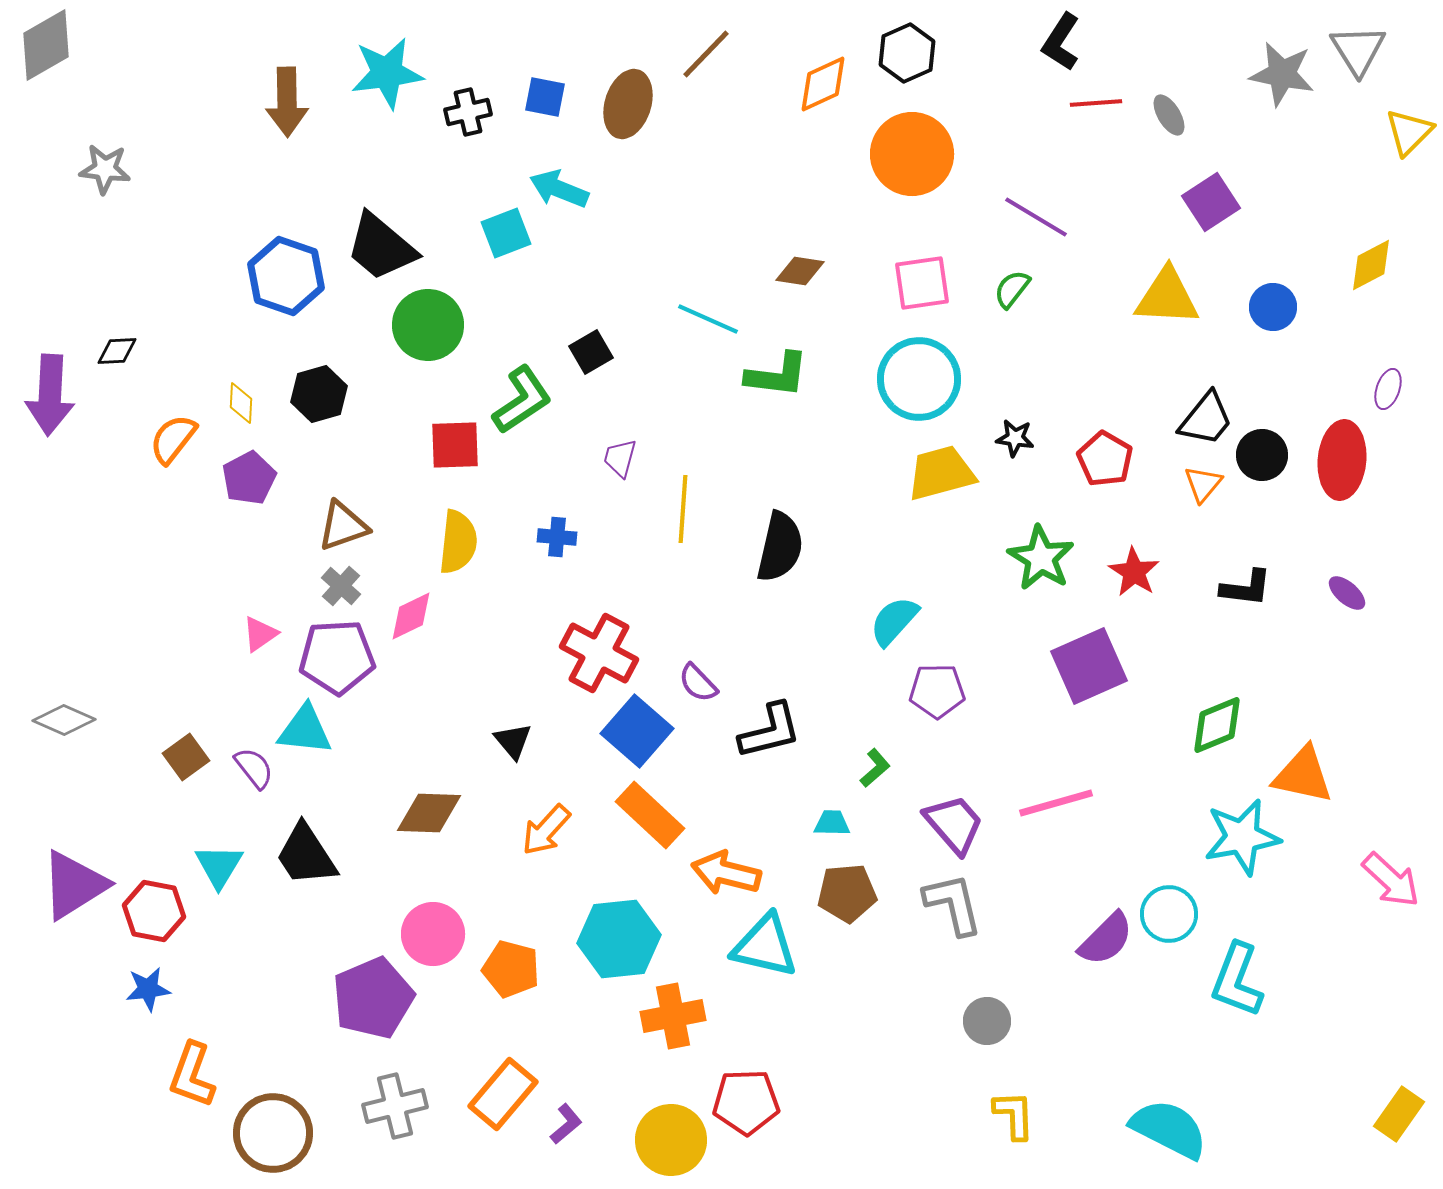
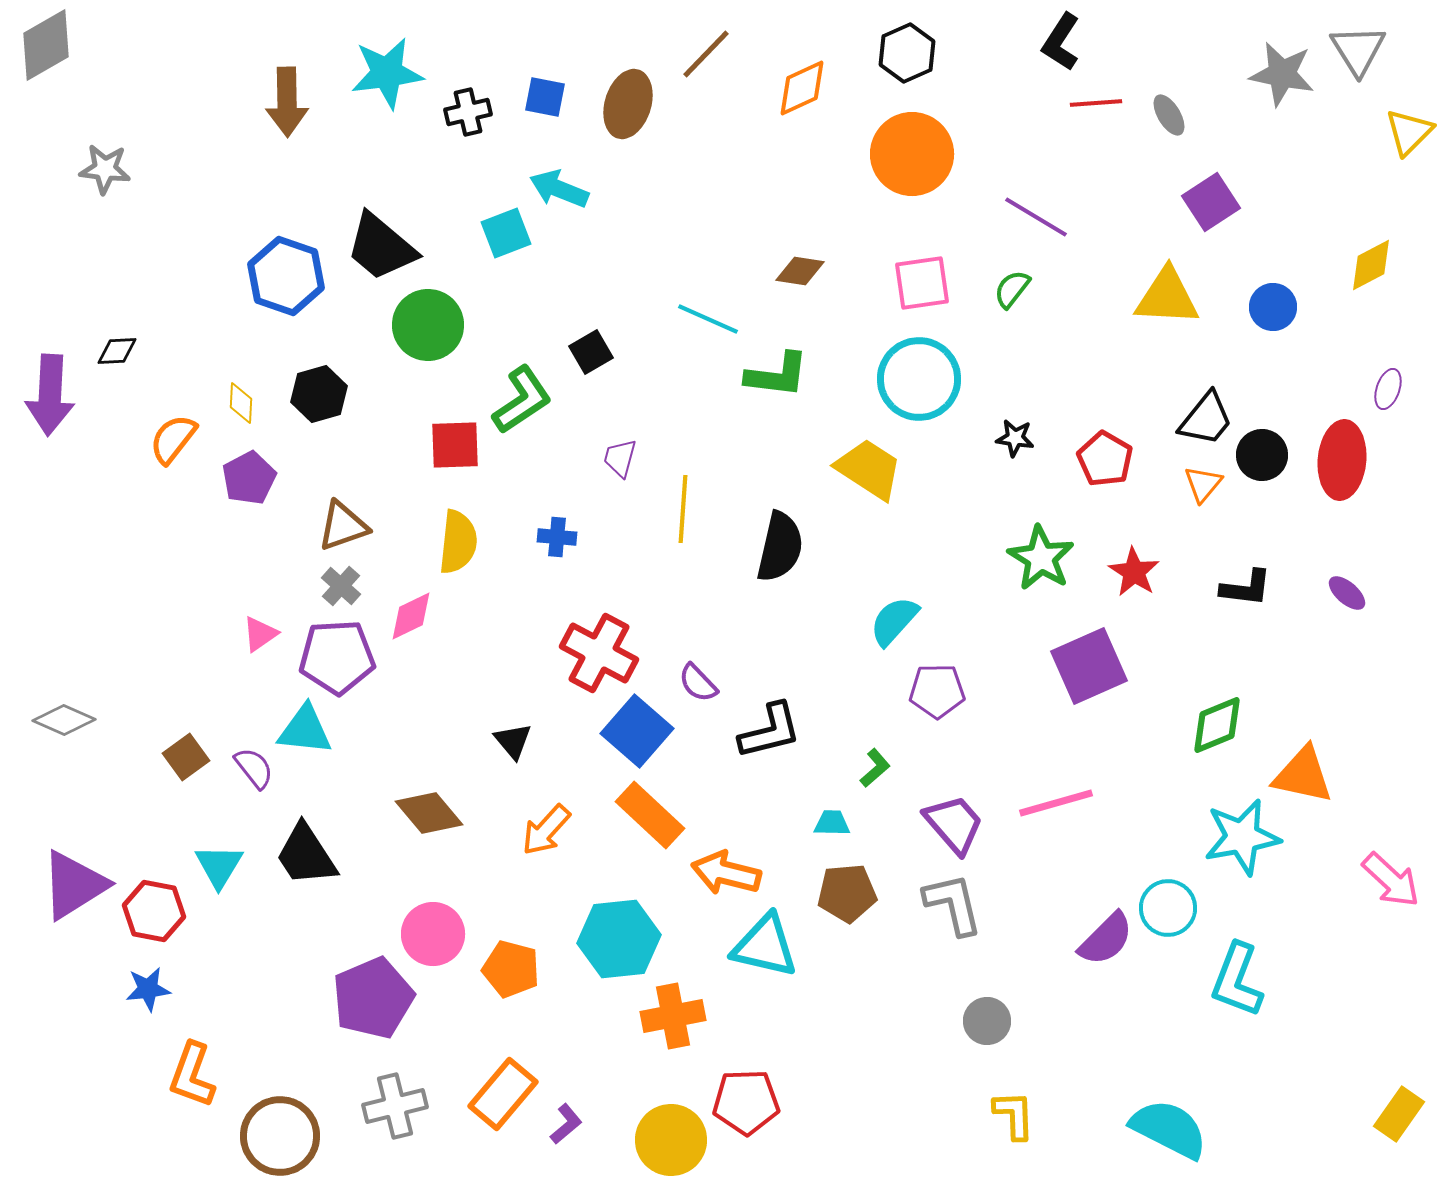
orange diamond at (823, 84): moved 21 px left, 4 px down
yellow trapezoid at (941, 473): moved 72 px left, 4 px up; rotated 48 degrees clockwise
brown diamond at (429, 813): rotated 48 degrees clockwise
cyan circle at (1169, 914): moved 1 px left, 6 px up
brown circle at (273, 1133): moved 7 px right, 3 px down
